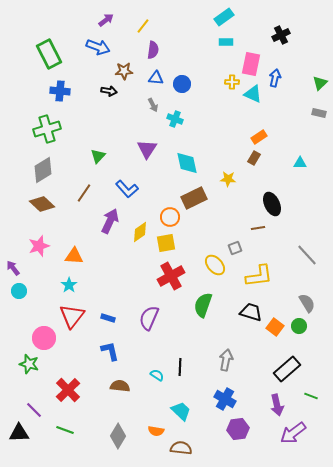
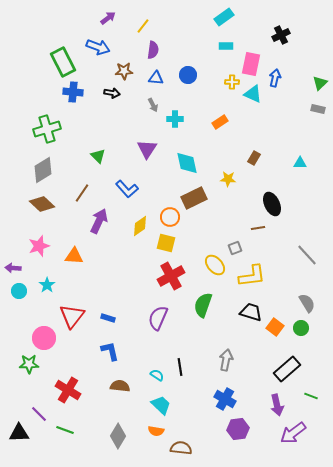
purple arrow at (106, 20): moved 2 px right, 2 px up
cyan rectangle at (226, 42): moved 4 px down
green rectangle at (49, 54): moved 14 px right, 8 px down
blue circle at (182, 84): moved 6 px right, 9 px up
blue cross at (60, 91): moved 13 px right, 1 px down
black arrow at (109, 91): moved 3 px right, 2 px down
gray rectangle at (319, 113): moved 1 px left, 4 px up
cyan cross at (175, 119): rotated 21 degrees counterclockwise
orange rectangle at (259, 137): moved 39 px left, 15 px up
green triangle at (98, 156): rotated 28 degrees counterclockwise
brown line at (84, 193): moved 2 px left
purple arrow at (110, 221): moved 11 px left
yellow diamond at (140, 232): moved 6 px up
yellow square at (166, 243): rotated 24 degrees clockwise
purple arrow at (13, 268): rotated 49 degrees counterclockwise
yellow L-shape at (259, 276): moved 7 px left
cyan star at (69, 285): moved 22 px left
purple semicircle at (149, 318): moved 9 px right
green circle at (299, 326): moved 2 px right, 2 px down
green star at (29, 364): rotated 18 degrees counterclockwise
black line at (180, 367): rotated 12 degrees counterclockwise
red cross at (68, 390): rotated 15 degrees counterclockwise
purple line at (34, 410): moved 5 px right, 4 px down
cyan trapezoid at (181, 411): moved 20 px left, 6 px up
